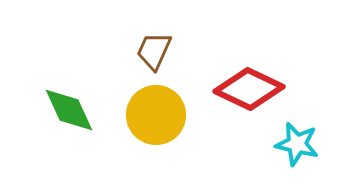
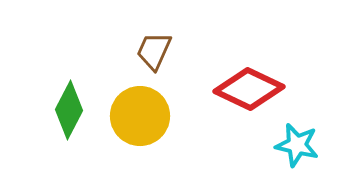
green diamond: rotated 52 degrees clockwise
yellow circle: moved 16 px left, 1 px down
cyan star: moved 1 px down
